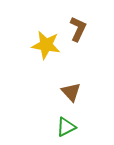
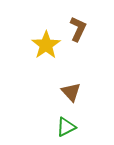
yellow star: rotated 28 degrees clockwise
